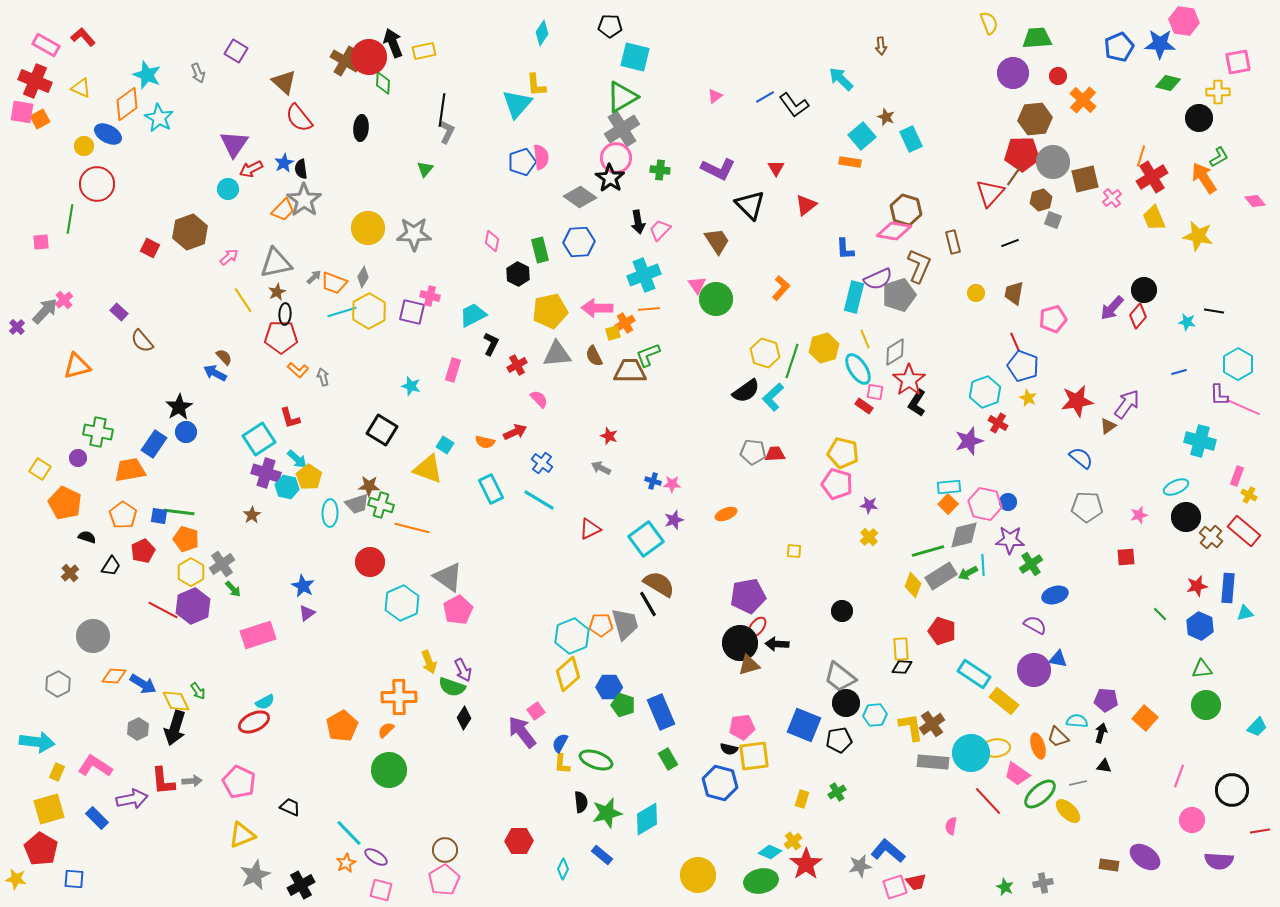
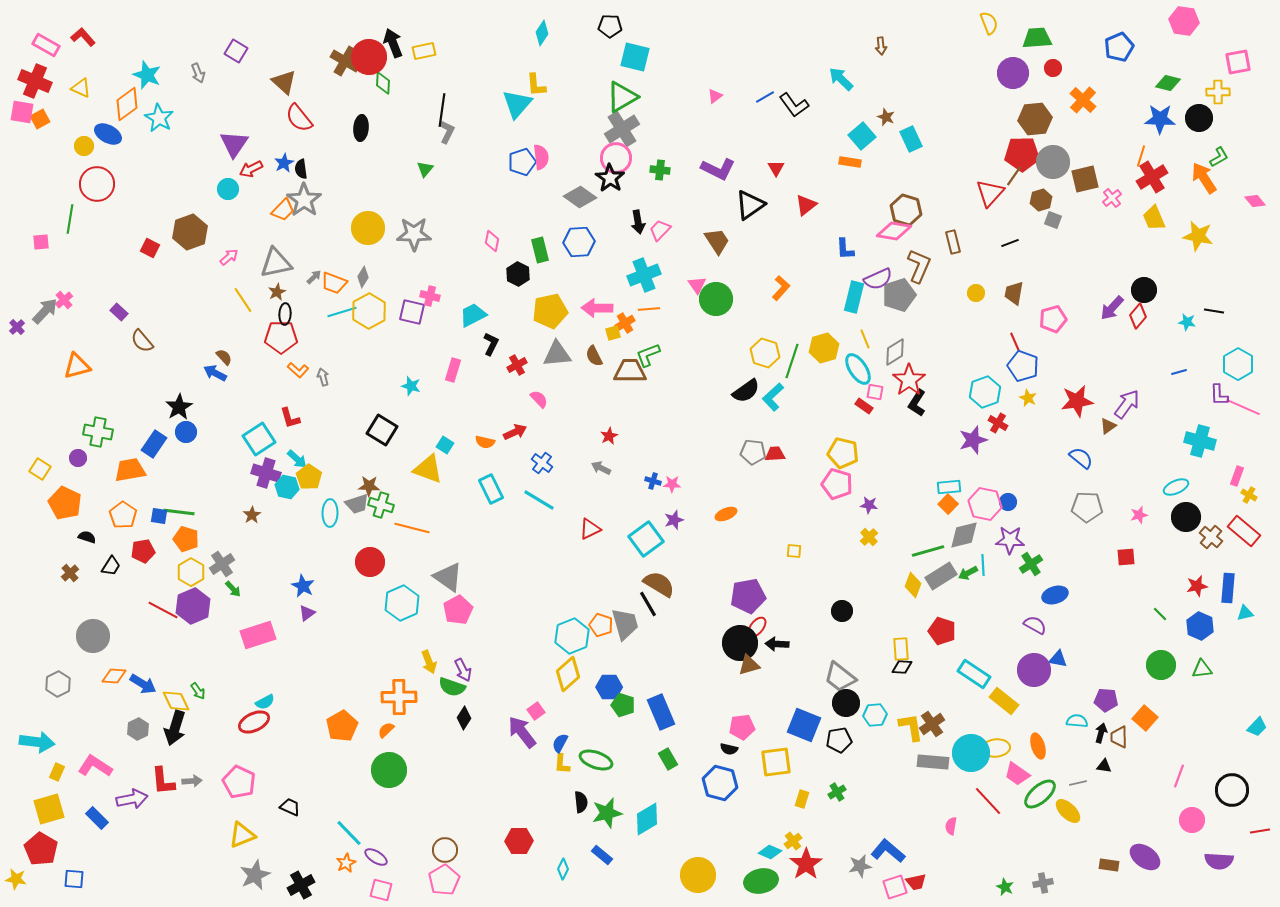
blue star at (1160, 44): moved 75 px down
red circle at (1058, 76): moved 5 px left, 8 px up
black triangle at (750, 205): rotated 40 degrees clockwise
red star at (609, 436): rotated 24 degrees clockwise
purple star at (969, 441): moved 4 px right, 1 px up
red pentagon at (143, 551): rotated 15 degrees clockwise
orange pentagon at (601, 625): rotated 20 degrees clockwise
green circle at (1206, 705): moved 45 px left, 40 px up
brown trapezoid at (1058, 737): moved 61 px right; rotated 45 degrees clockwise
yellow square at (754, 756): moved 22 px right, 6 px down
